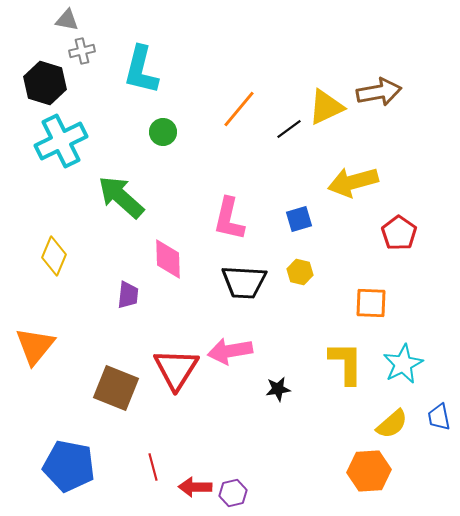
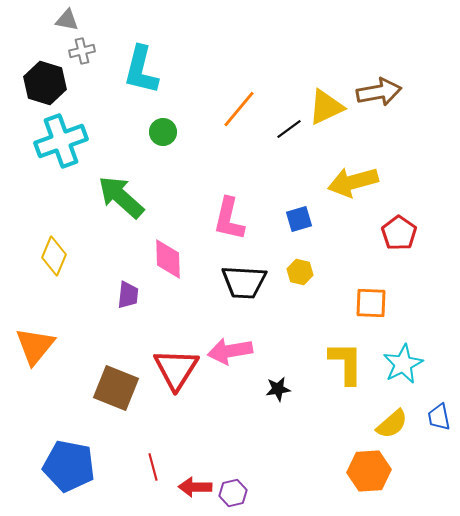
cyan cross: rotated 6 degrees clockwise
